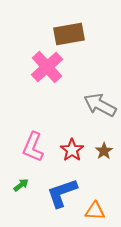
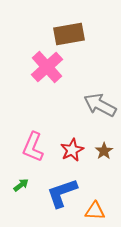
red star: rotated 10 degrees clockwise
